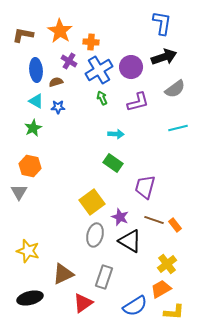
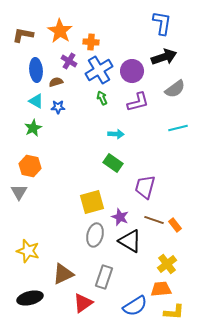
purple circle: moved 1 px right, 4 px down
yellow square: rotated 20 degrees clockwise
orange trapezoid: rotated 25 degrees clockwise
